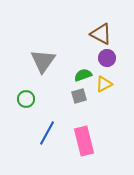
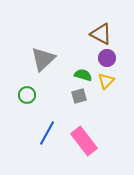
gray triangle: moved 2 px up; rotated 12 degrees clockwise
green semicircle: rotated 36 degrees clockwise
yellow triangle: moved 2 px right, 3 px up; rotated 18 degrees counterclockwise
green circle: moved 1 px right, 4 px up
pink rectangle: rotated 24 degrees counterclockwise
